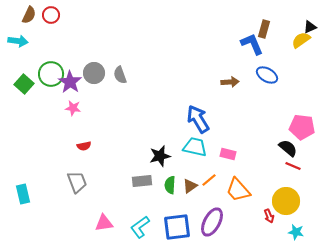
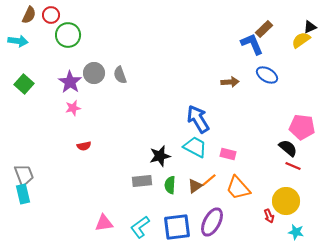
brown rectangle: rotated 30 degrees clockwise
green circle: moved 17 px right, 39 px up
pink star: rotated 21 degrees counterclockwise
cyan trapezoid: rotated 15 degrees clockwise
gray trapezoid: moved 53 px left, 7 px up
brown triangle: moved 5 px right
orange trapezoid: moved 2 px up
